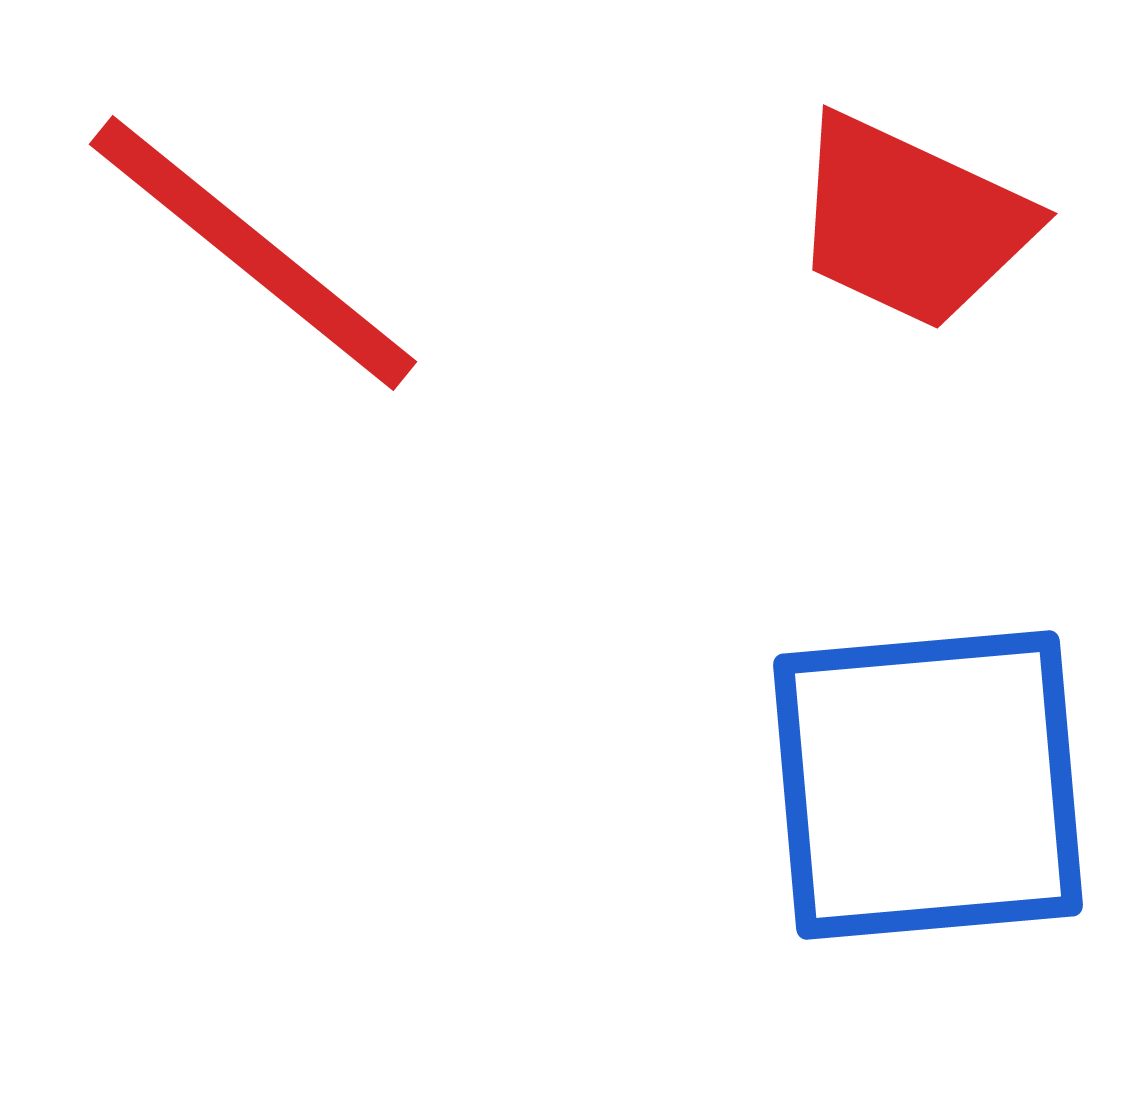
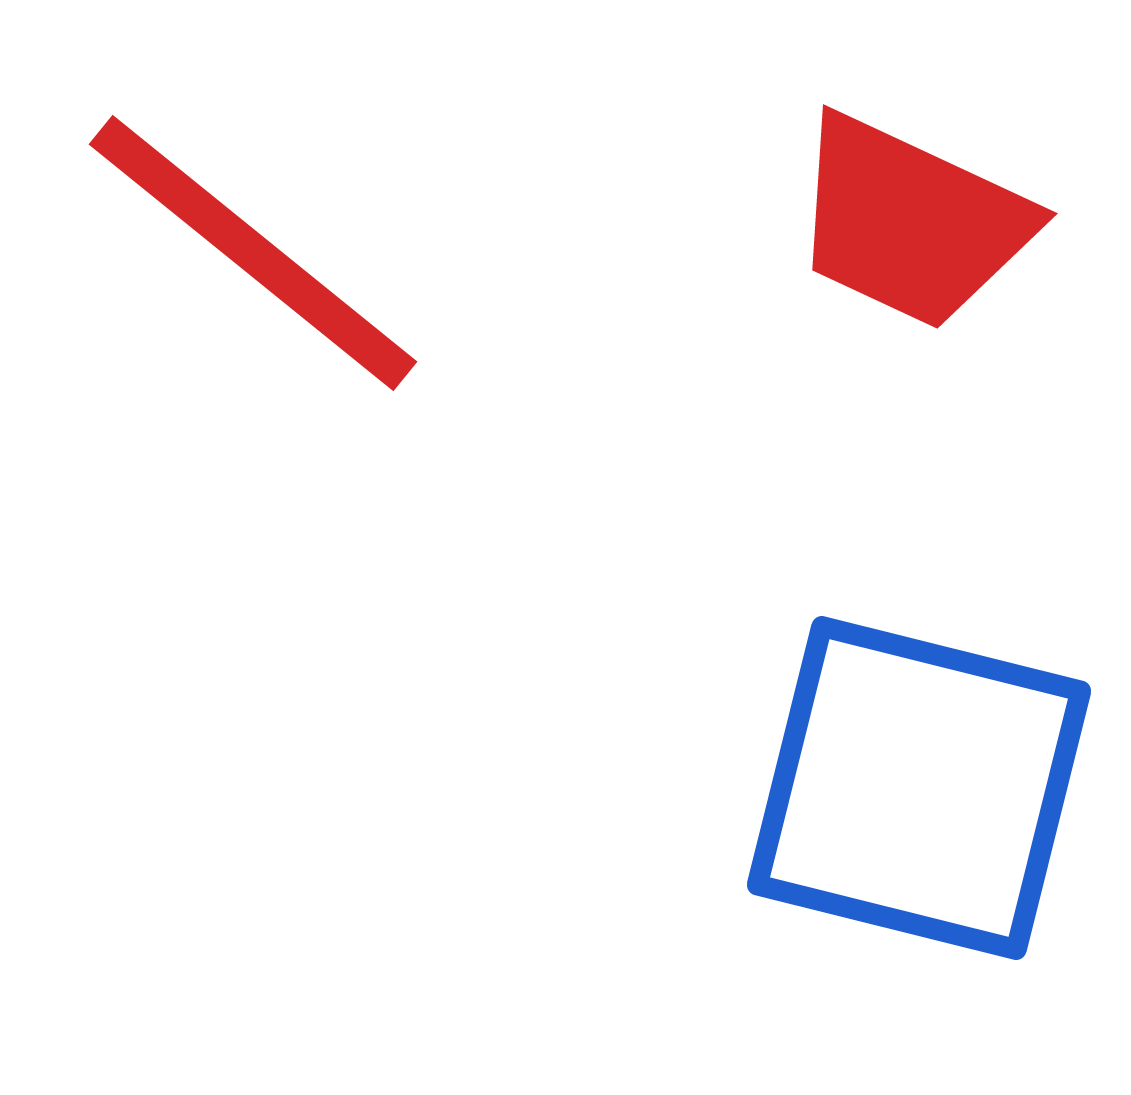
blue square: moved 9 px left, 3 px down; rotated 19 degrees clockwise
